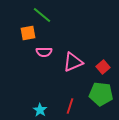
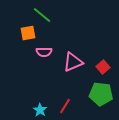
red line: moved 5 px left; rotated 14 degrees clockwise
